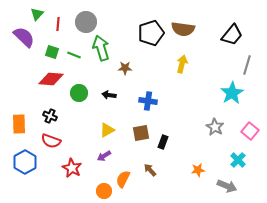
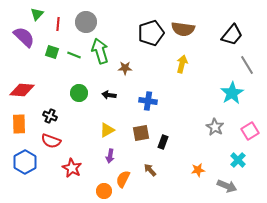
green arrow: moved 1 px left, 3 px down
gray line: rotated 48 degrees counterclockwise
red diamond: moved 29 px left, 11 px down
pink square: rotated 18 degrees clockwise
purple arrow: moved 6 px right; rotated 48 degrees counterclockwise
